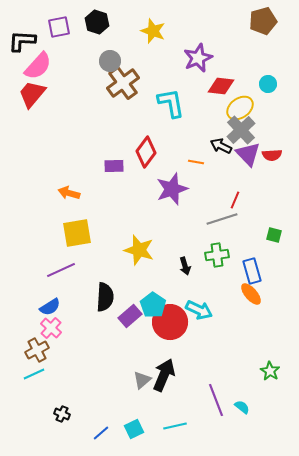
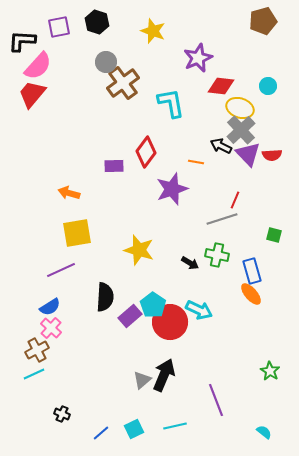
gray circle at (110, 61): moved 4 px left, 1 px down
cyan circle at (268, 84): moved 2 px down
yellow ellipse at (240, 108): rotated 56 degrees clockwise
green cross at (217, 255): rotated 20 degrees clockwise
black arrow at (185, 266): moved 5 px right, 3 px up; rotated 42 degrees counterclockwise
cyan semicircle at (242, 407): moved 22 px right, 25 px down
